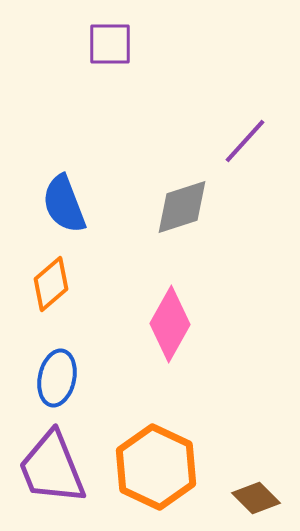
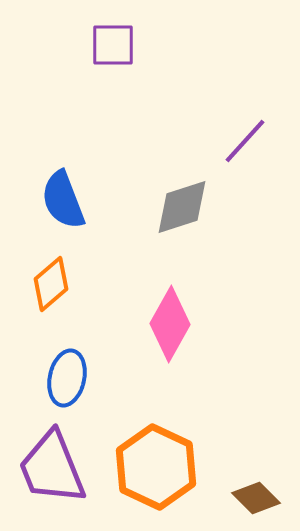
purple square: moved 3 px right, 1 px down
blue semicircle: moved 1 px left, 4 px up
blue ellipse: moved 10 px right
